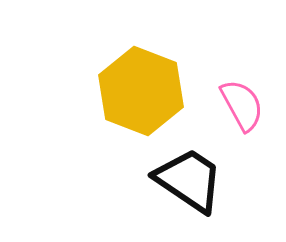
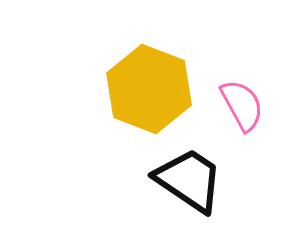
yellow hexagon: moved 8 px right, 2 px up
